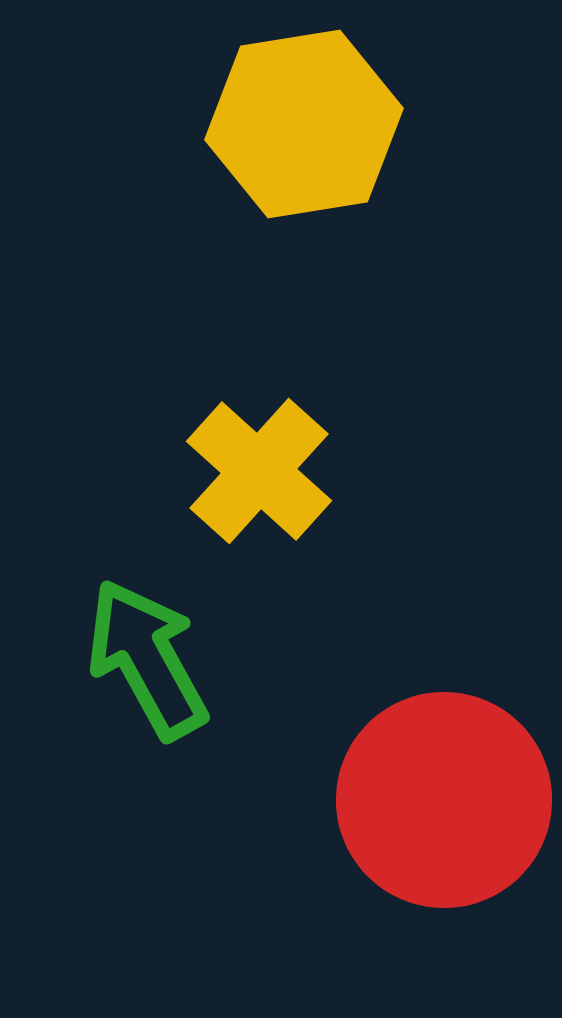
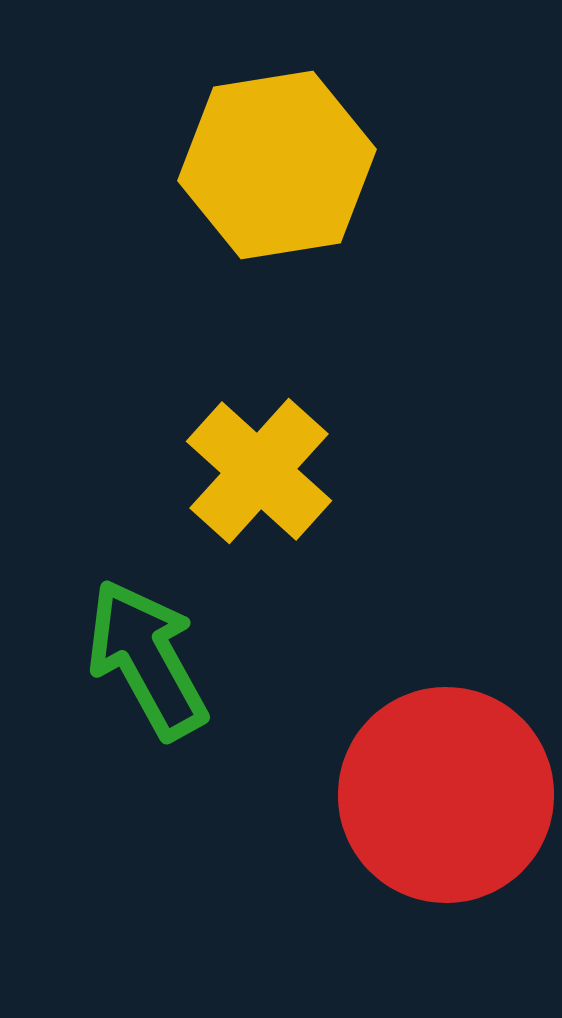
yellow hexagon: moved 27 px left, 41 px down
red circle: moved 2 px right, 5 px up
